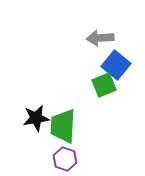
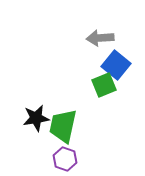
green trapezoid: rotated 9 degrees clockwise
